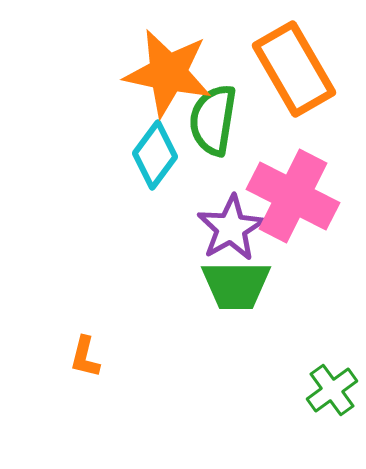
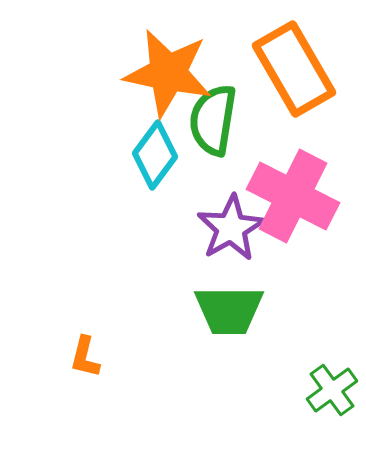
green trapezoid: moved 7 px left, 25 px down
